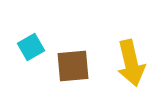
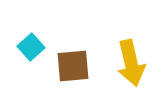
cyan square: rotated 12 degrees counterclockwise
